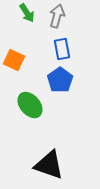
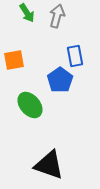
blue rectangle: moved 13 px right, 7 px down
orange square: rotated 35 degrees counterclockwise
